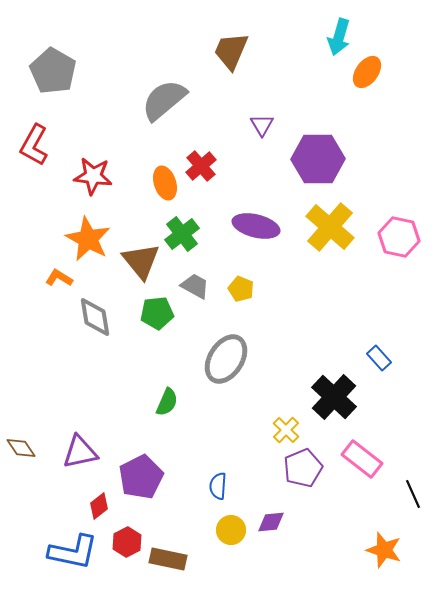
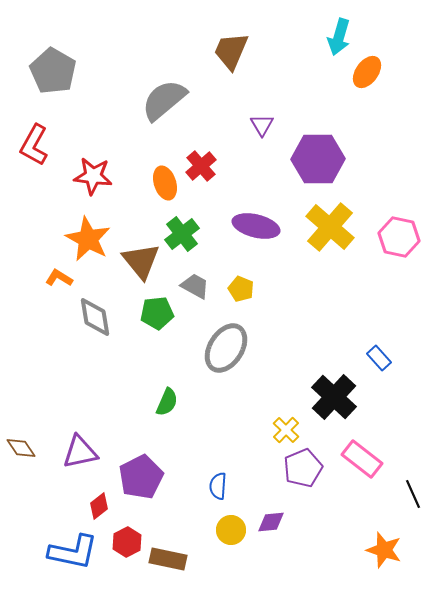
gray ellipse at (226, 359): moved 11 px up
